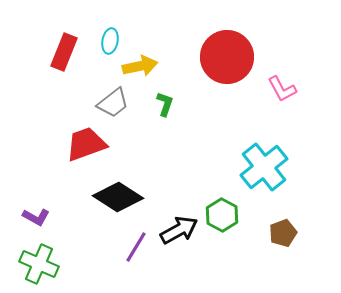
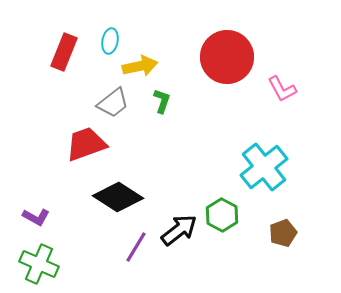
green L-shape: moved 3 px left, 3 px up
black arrow: rotated 9 degrees counterclockwise
